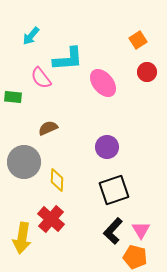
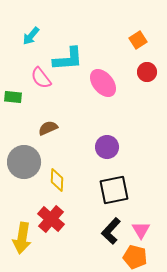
black square: rotated 8 degrees clockwise
black L-shape: moved 2 px left
